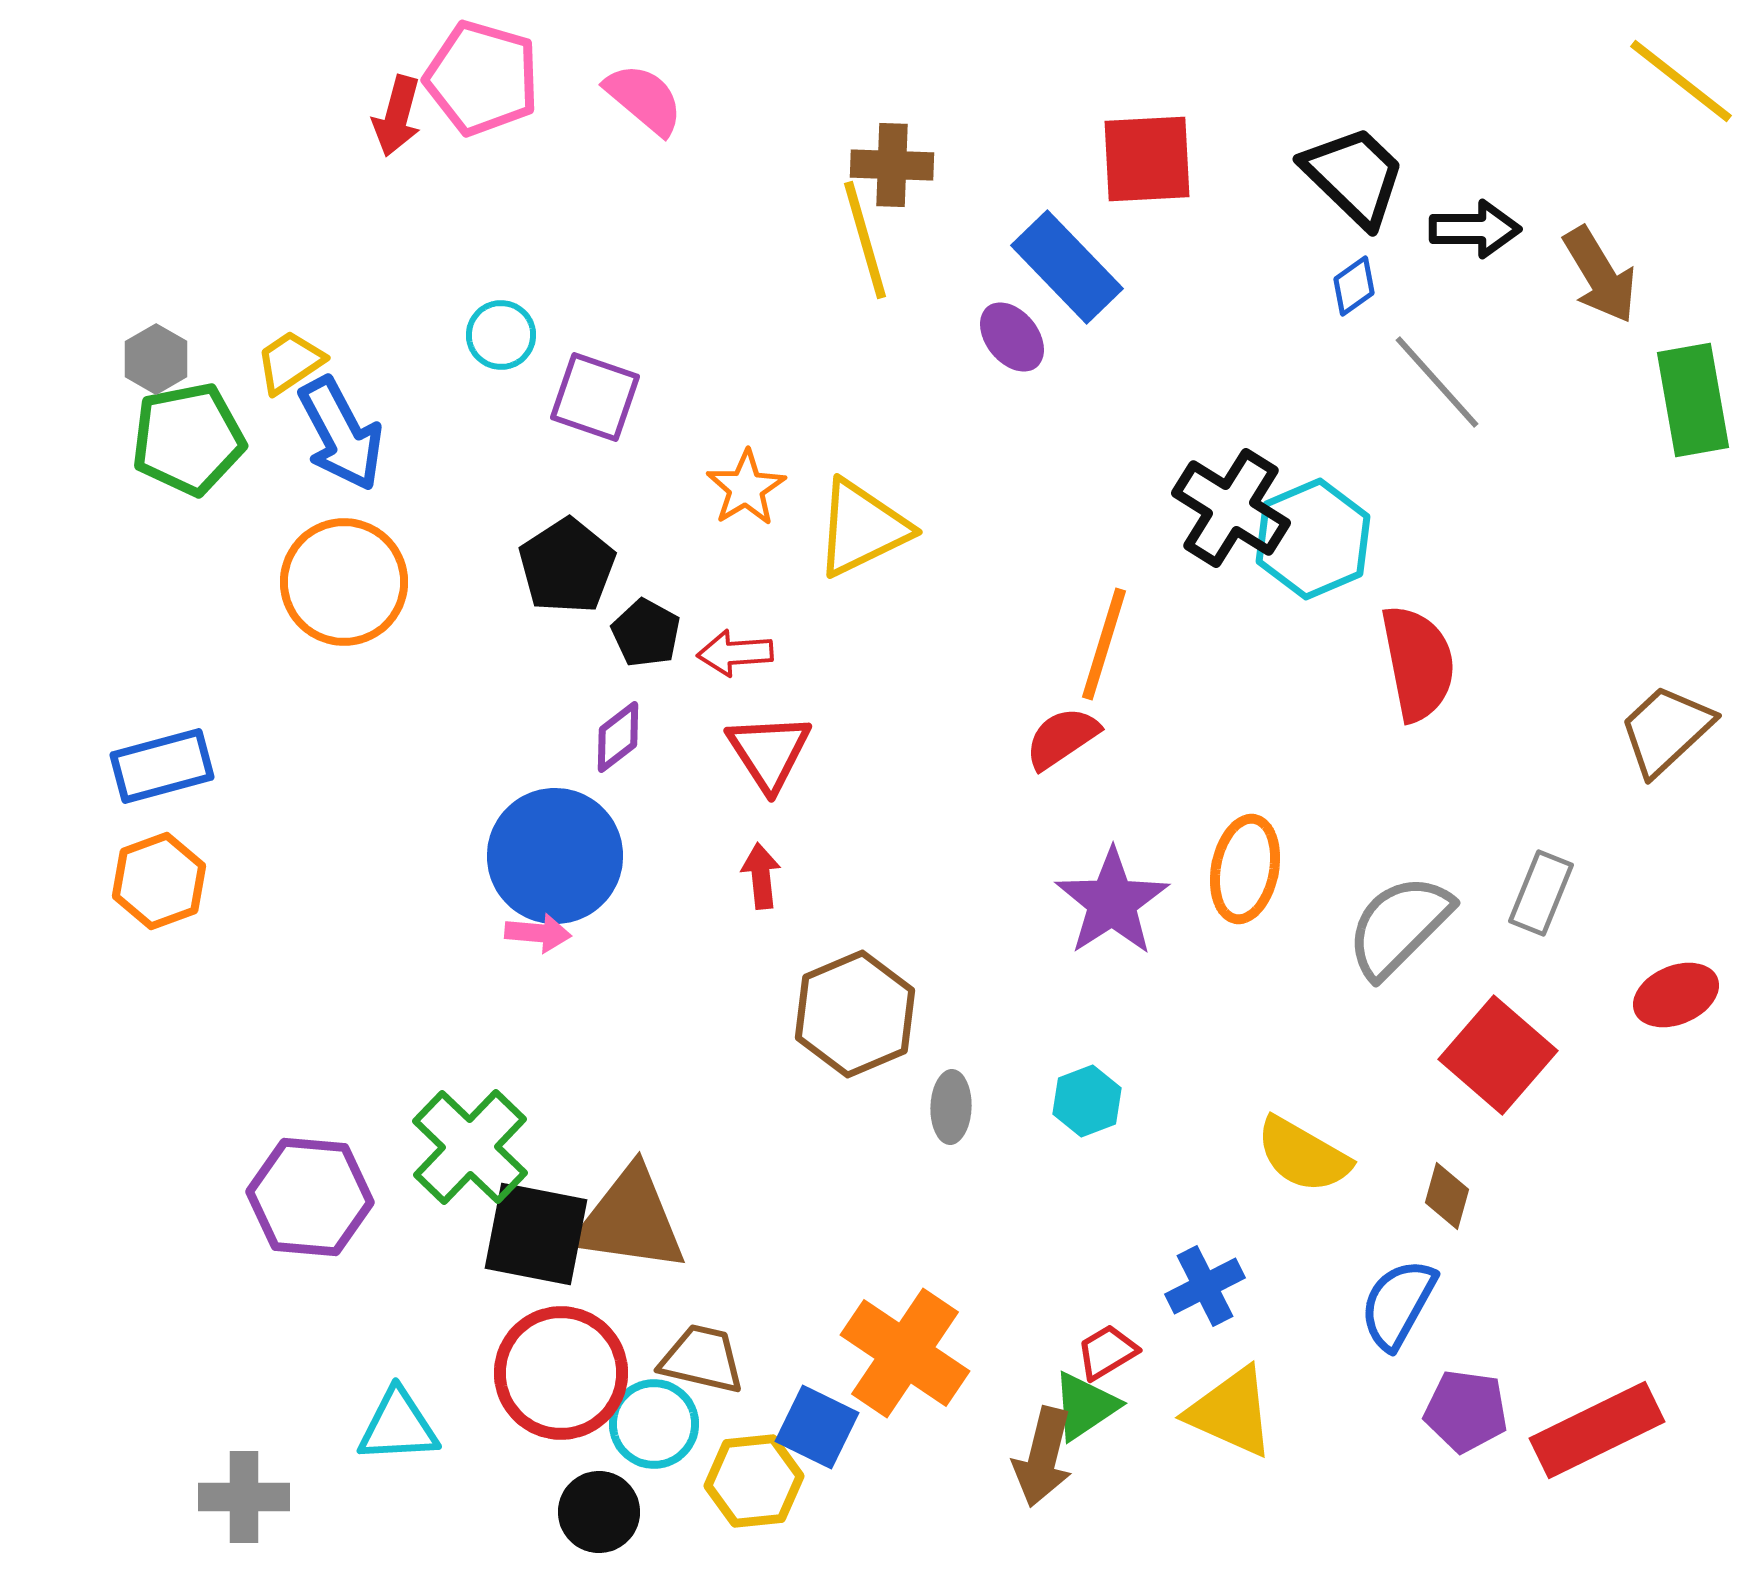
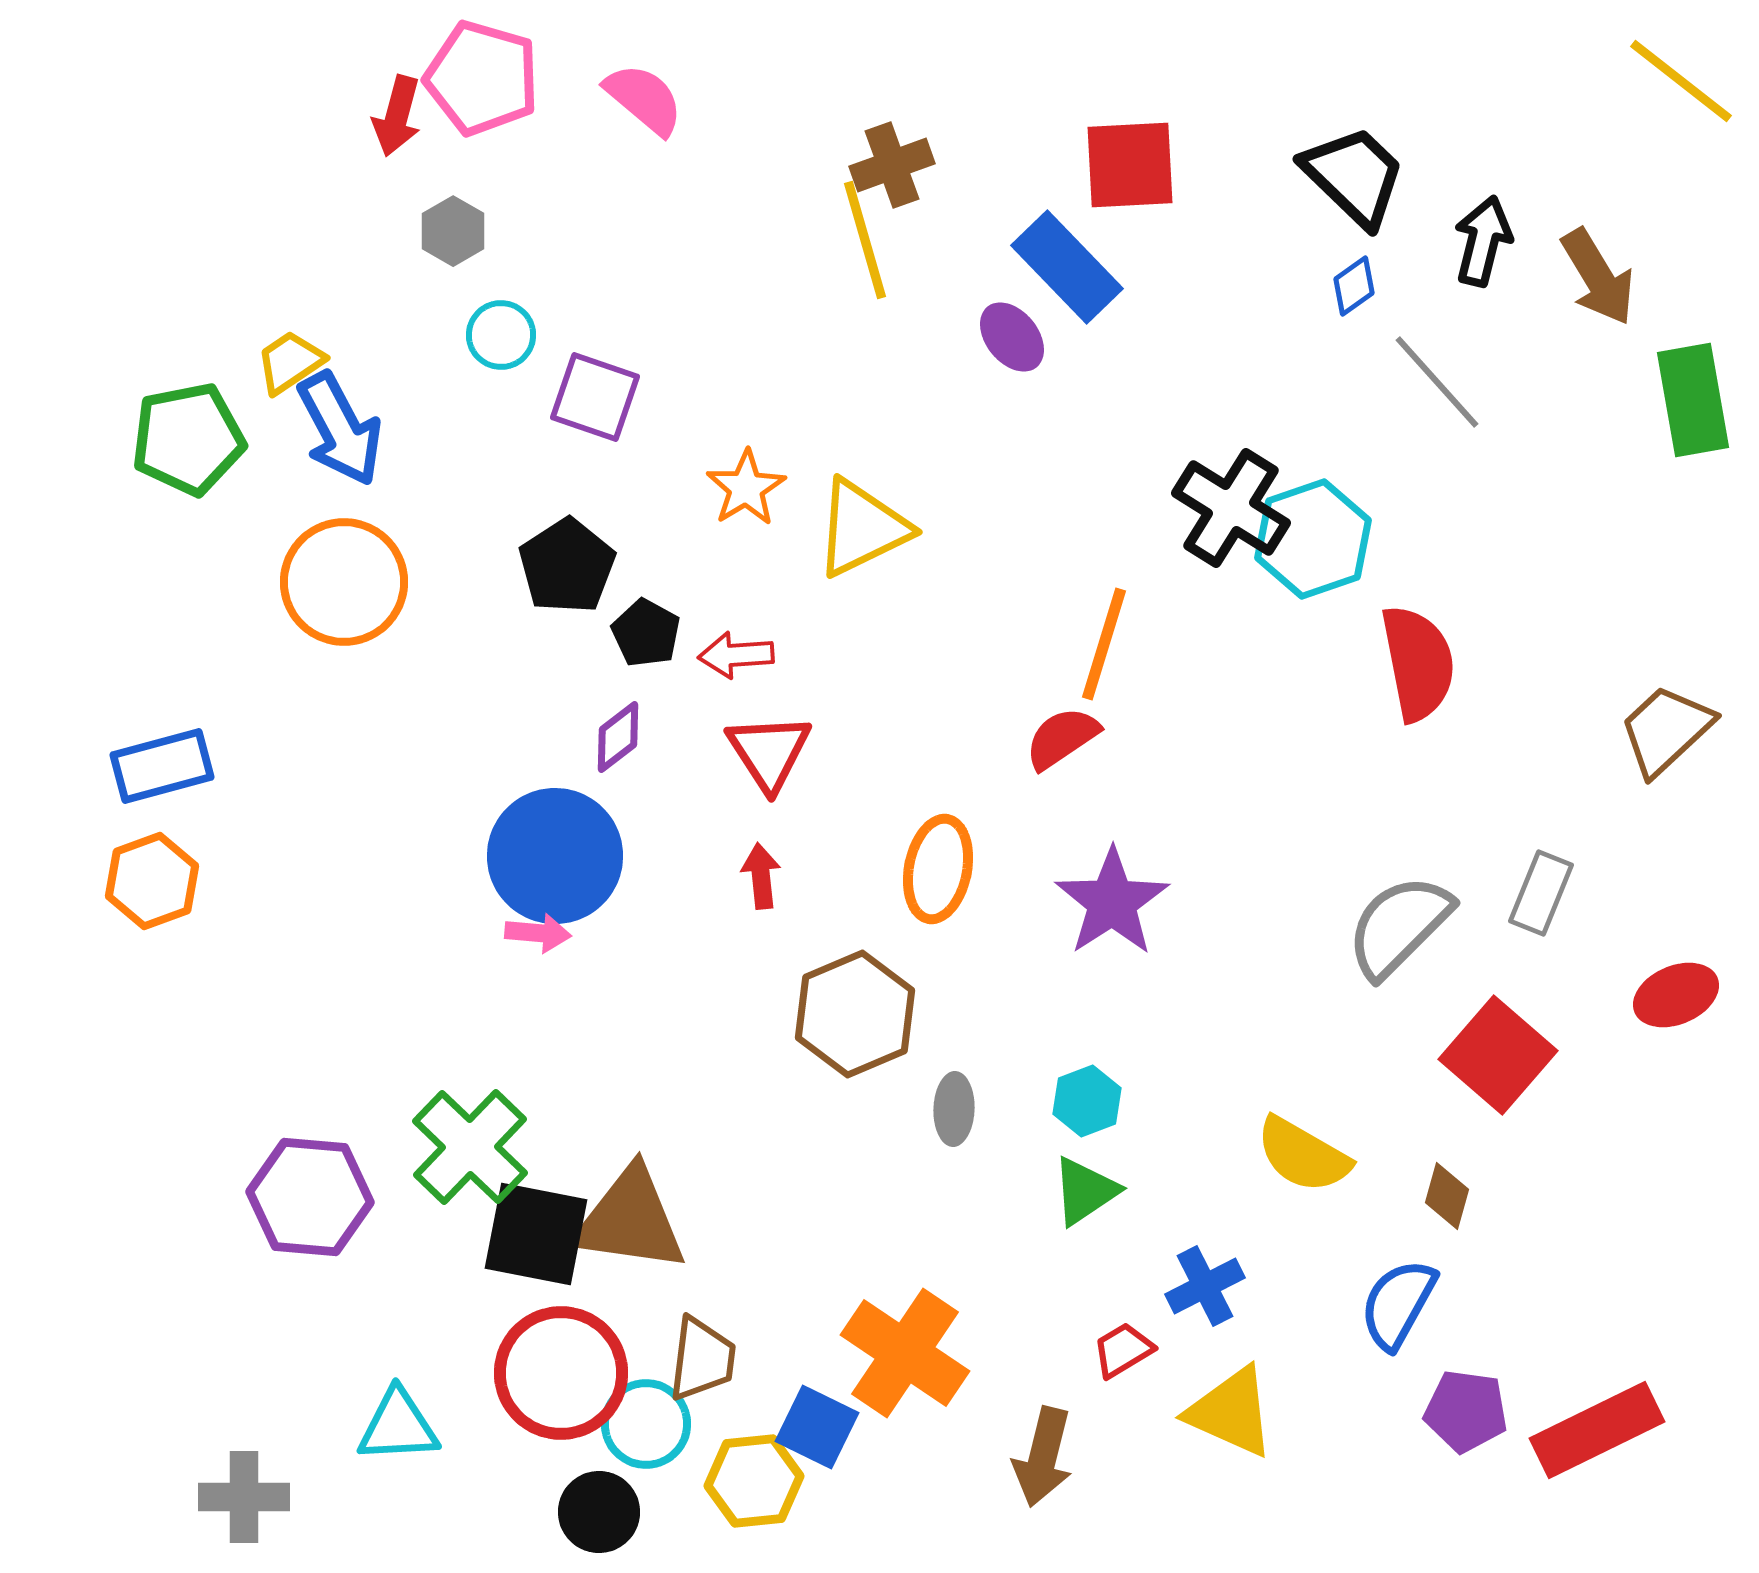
red square at (1147, 159): moved 17 px left, 6 px down
brown cross at (892, 165): rotated 22 degrees counterclockwise
black arrow at (1475, 229): moved 8 px right, 12 px down; rotated 76 degrees counterclockwise
brown arrow at (1600, 275): moved 2 px left, 2 px down
gray hexagon at (156, 359): moved 297 px right, 128 px up
blue arrow at (341, 434): moved 1 px left, 5 px up
cyan hexagon at (1313, 539): rotated 4 degrees clockwise
red arrow at (735, 653): moved 1 px right, 2 px down
orange ellipse at (1245, 869): moved 307 px left
orange hexagon at (159, 881): moved 7 px left
gray ellipse at (951, 1107): moved 3 px right, 2 px down
red trapezoid at (1107, 1352): moved 16 px right, 2 px up
brown trapezoid at (702, 1359): rotated 84 degrees clockwise
green triangle at (1085, 1406): moved 215 px up
cyan circle at (654, 1424): moved 8 px left
